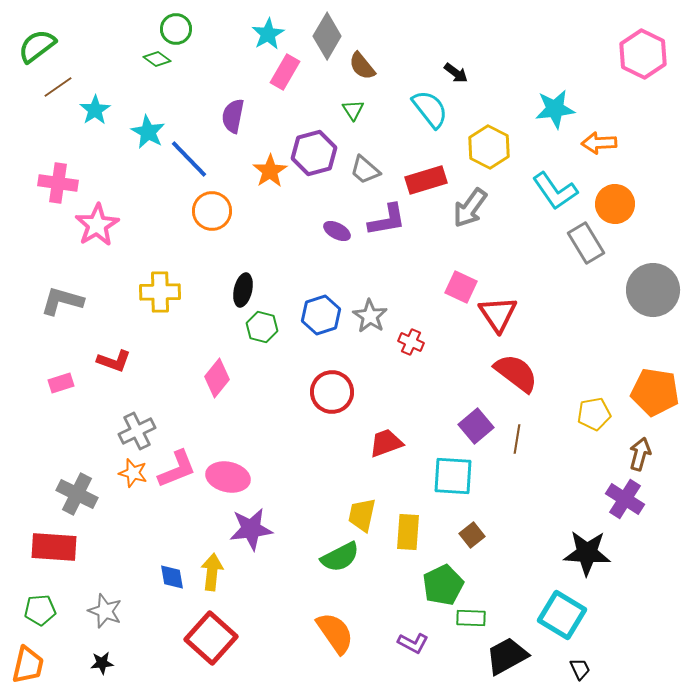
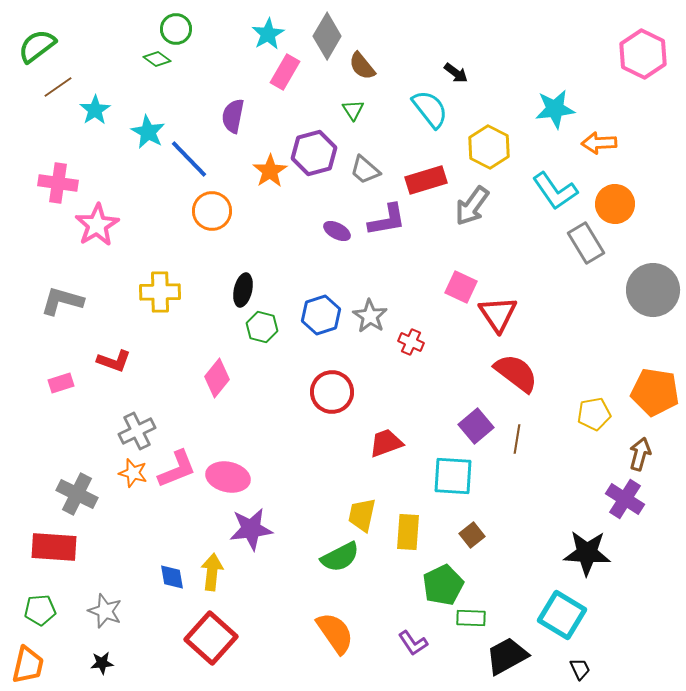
gray arrow at (470, 208): moved 2 px right, 2 px up
purple L-shape at (413, 643): rotated 28 degrees clockwise
